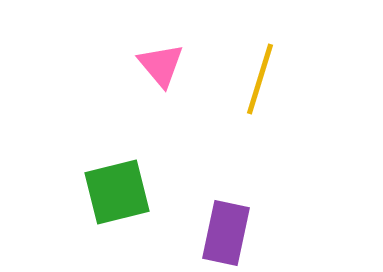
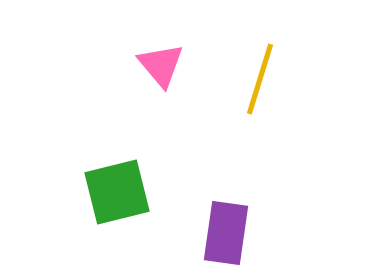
purple rectangle: rotated 4 degrees counterclockwise
